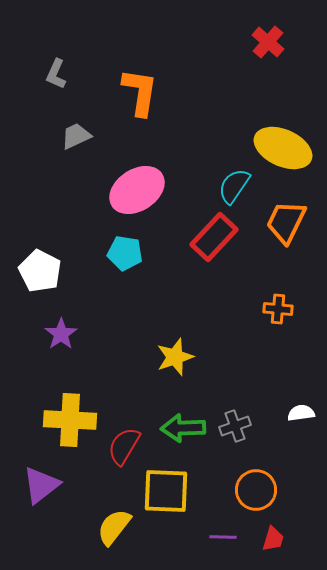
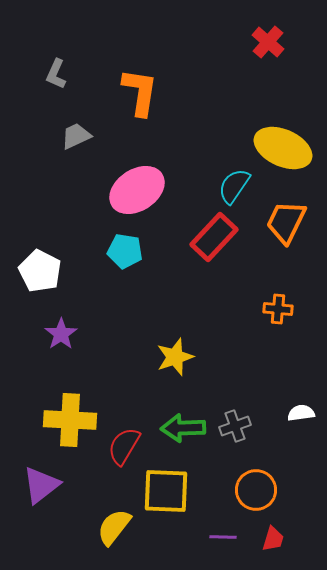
cyan pentagon: moved 2 px up
